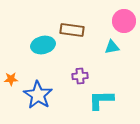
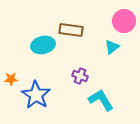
brown rectangle: moved 1 px left
cyan triangle: rotated 28 degrees counterclockwise
purple cross: rotated 28 degrees clockwise
blue star: moved 2 px left
cyan L-shape: rotated 60 degrees clockwise
